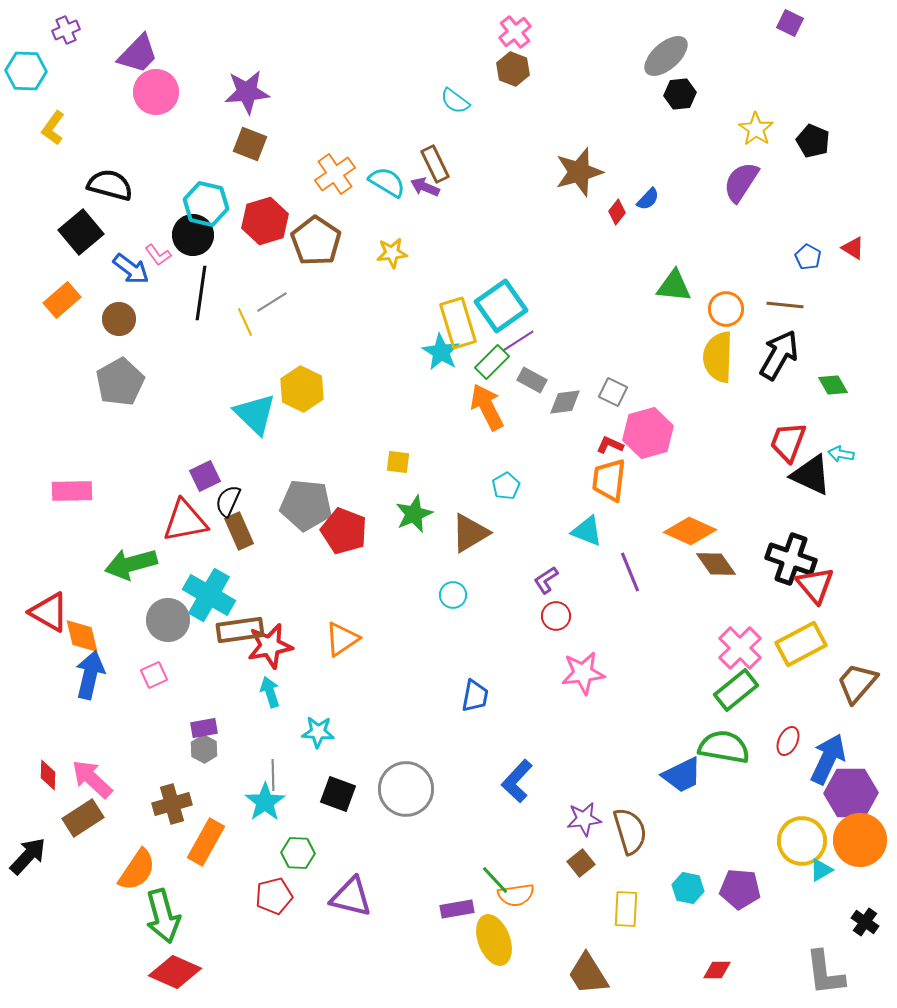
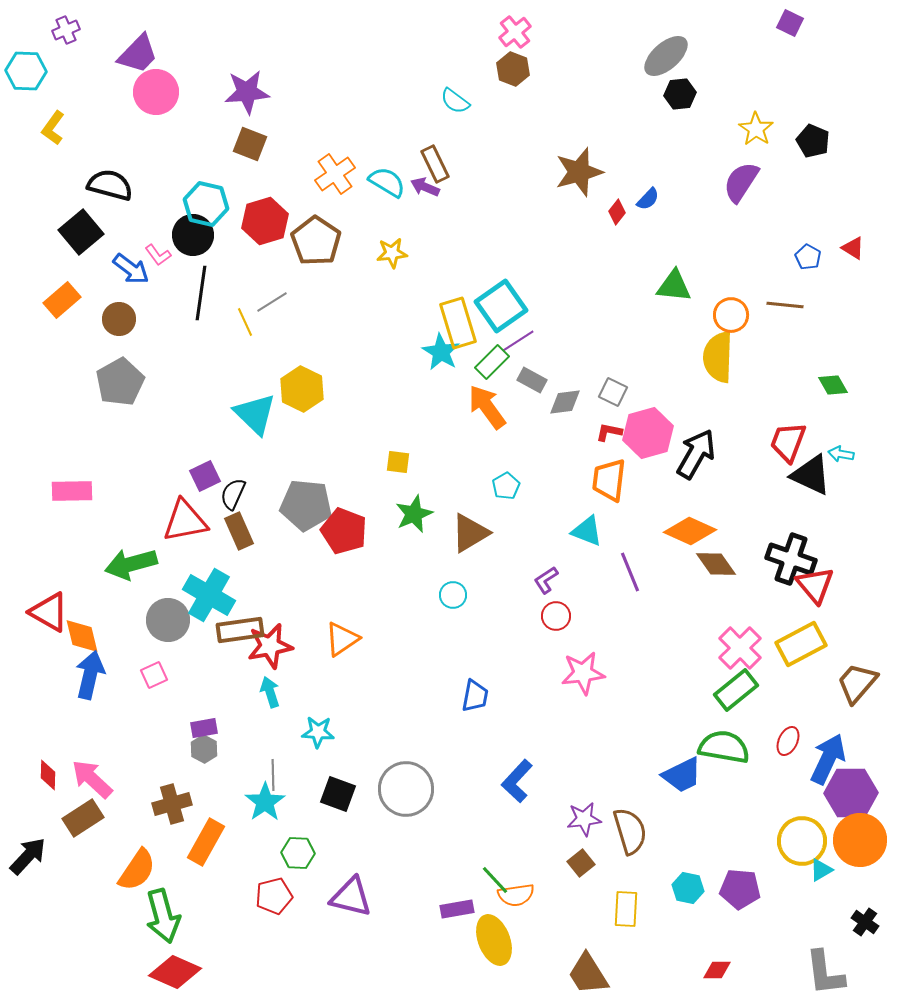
orange circle at (726, 309): moved 5 px right, 6 px down
black arrow at (779, 355): moved 83 px left, 99 px down
orange arrow at (487, 407): rotated 9 degrees counterclockwise
red L-shape at (610, 445): moved 1 px left, 13 px up; rotated 12 degrees counterclockwise
black semicircle at (228, 501): moved 5 px right, 7 px up
